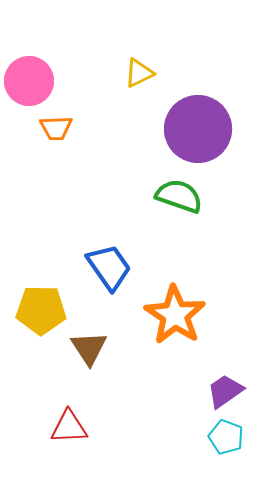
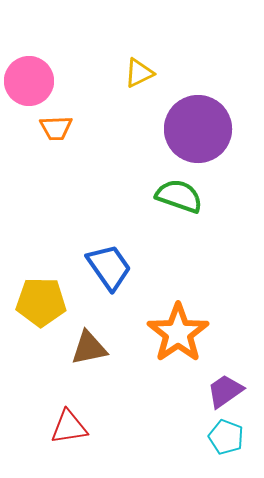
yellow pentagon: moved 8 px up
orange star: moved 3 px right, 18 px down; rotated 4 degrees clockwise
brown triangle: rotated 51 degrees clockwise
red triangle: rotated 6 degrees counterclockwise
